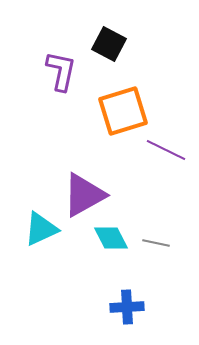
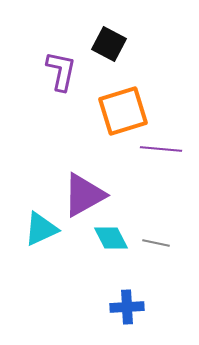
purple line: moved 5 px left, 1 px up; rotated 21 degrees counterclockwise
